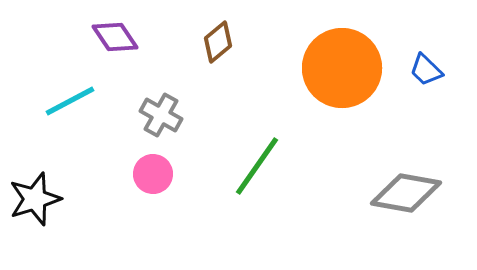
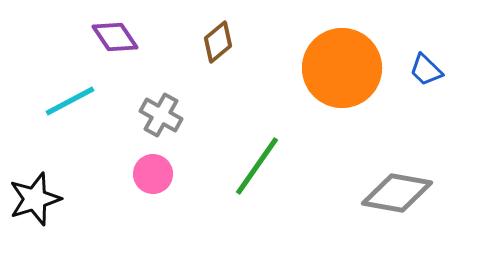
gray diamond: moved 9 px left
